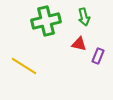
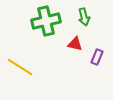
red triangle: moved 4 px left
purple rectangle: moved 1 px left, 1 px down
yellow line: moved 4 px left, 1 px down
